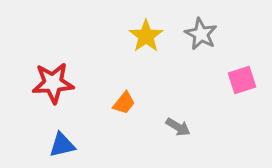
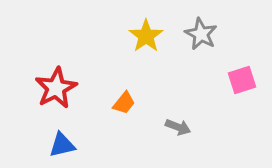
red star: moved 3 px right, 5 px down; rotated 24 degrees counterclockwise
gray arrow: rotated 10 degrees counterclockwise
